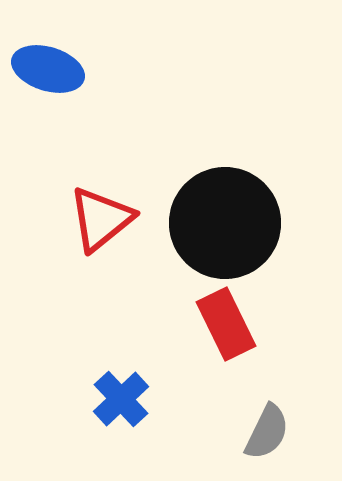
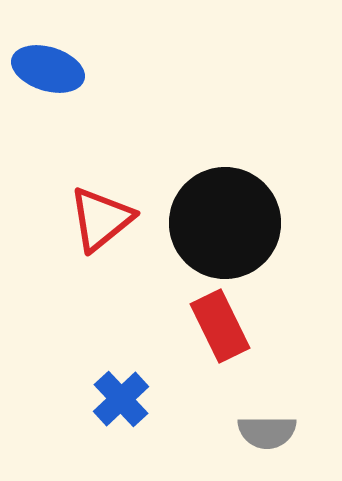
red rectangle: moved 6 px left, 2 px down
gray semicircle: rotated 64 degrees clockwise
